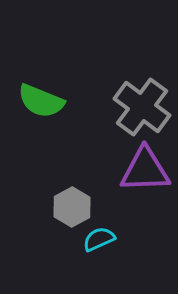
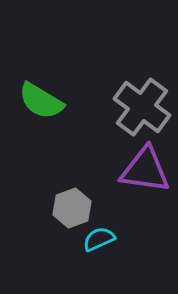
green semicircle: rotated 9 degrees clockwise
purple triangle: rotated 10 degrees clockwise
gray hexagon: moved 1 px down; rotated 9 degrees clockwise
